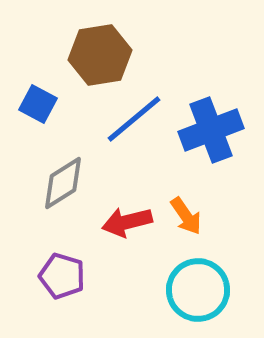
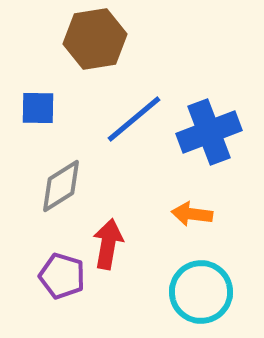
brown hexagon: moved 5 px left, 16 px up
blue square: moved 4 px down; rotated 27 degrees counterclockwise
blue cross: moved 2 px left, 2 px down
gray diamond: moved 2 px left, 3 px down
orange arrow: moved 6 px right, 2 px up; rotated 132 degrees clockwise
red arrow: moved 19 px left, 22 px down; rotated 114 degrees clockwise
cyan circle: moved 3 px right, 2 px down
